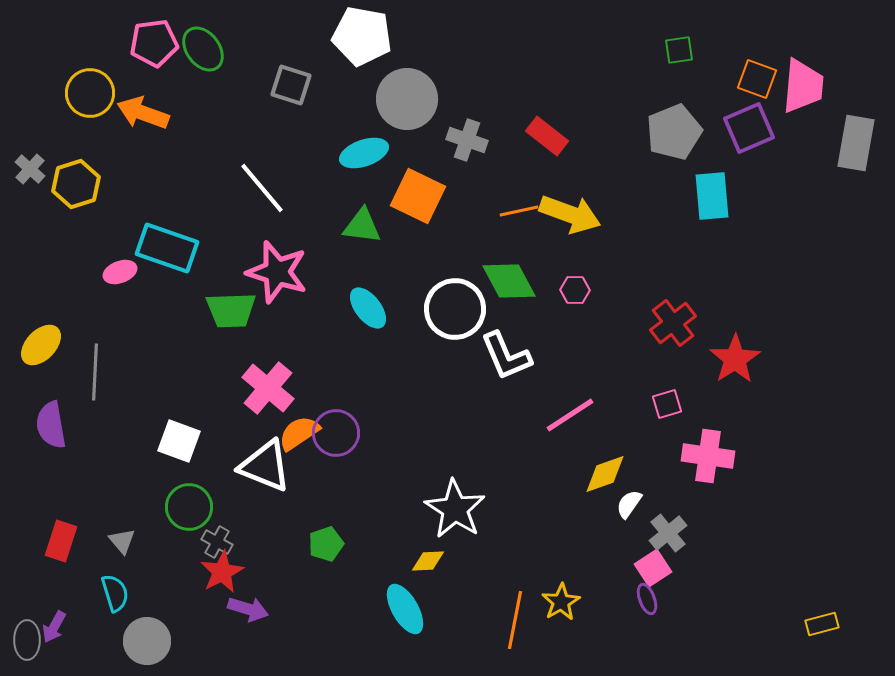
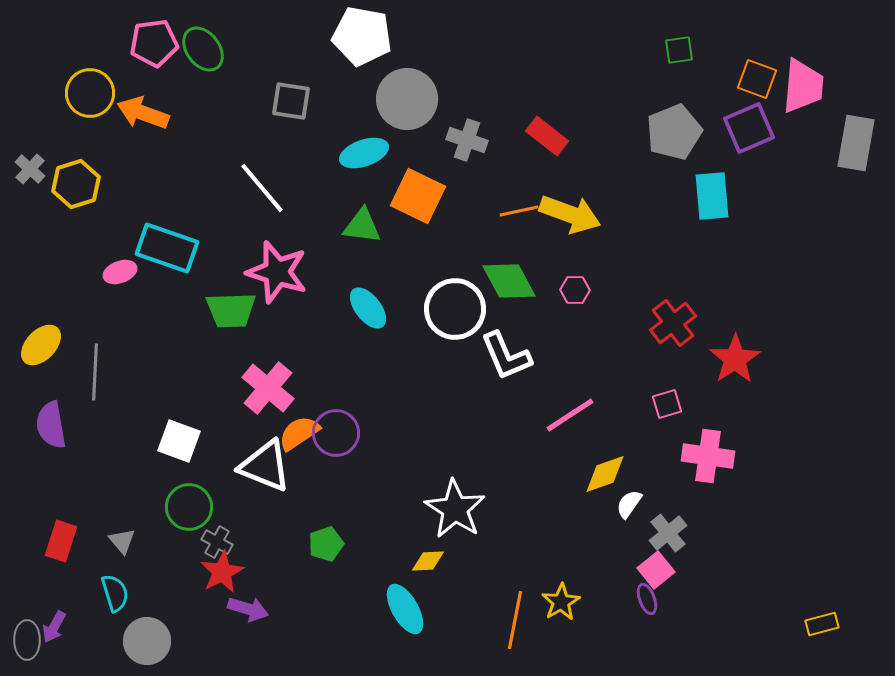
gray square at (291, 85): moved 16 px down; rotated 9 degrees counterclockwise
pink square at (653, 568): moved 3 px right, 2 px down; rotated 6 degrees counterclockwise
